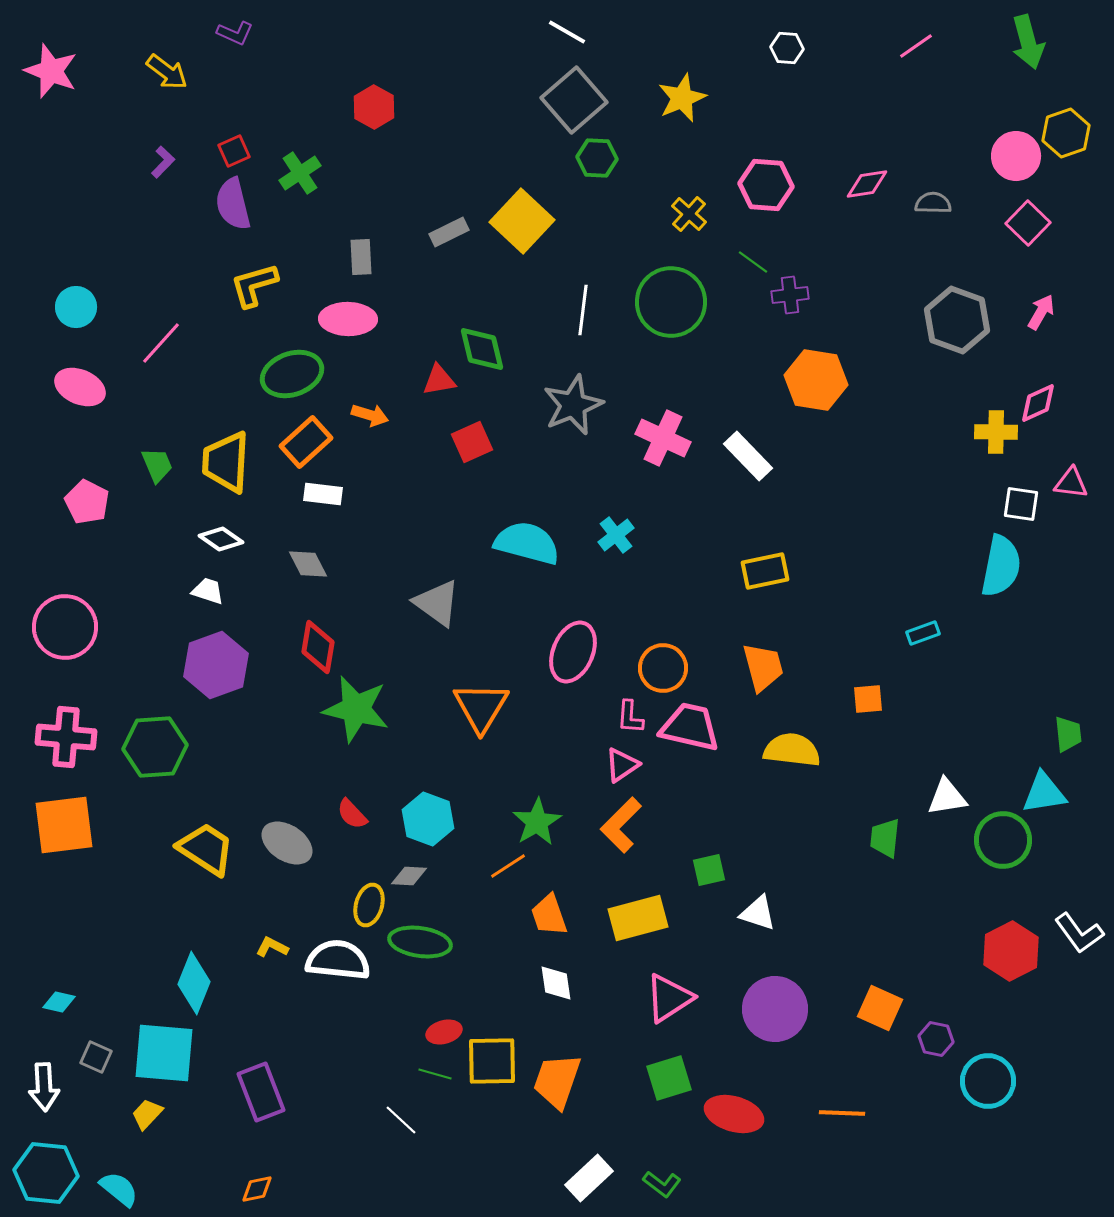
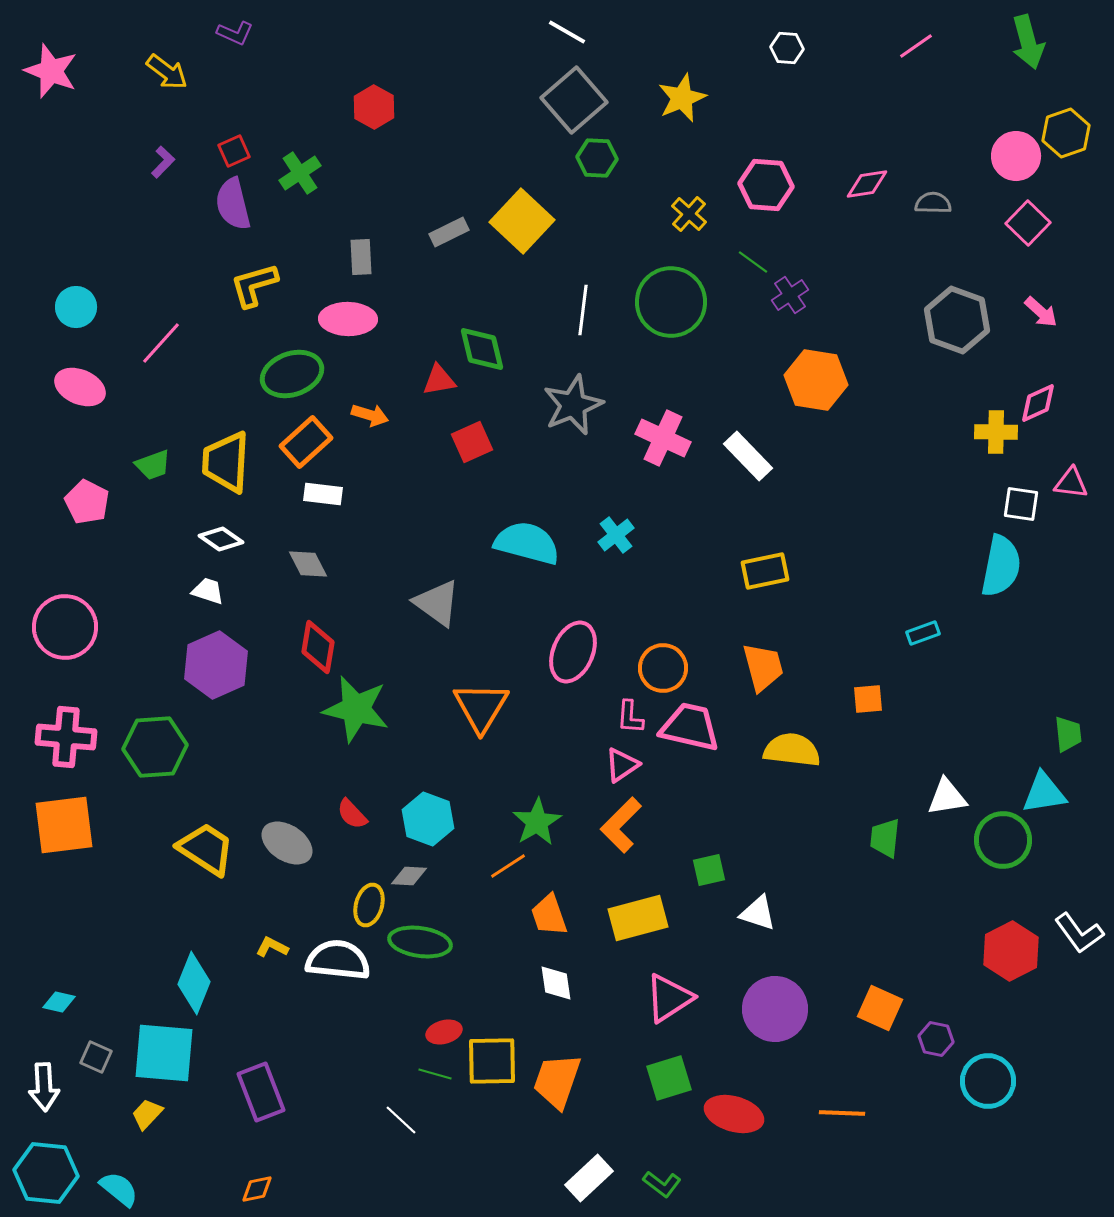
purple cross at (790, 295): rotated 27 degrees counterclockwise
pink arrow at (1041, 312): rotated 102 degrees clockwise
green trapezoid at (157, 465): moved 4 px left; rotated 93 degrees clockwise
purple hexagon at (216, 665): rotated 4 degrees counterclockwise
